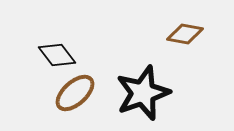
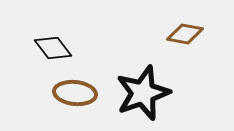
black diamond: moved 4 px left, 7 px up
brown ellipse: rotated 48 degrees clockwise
